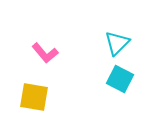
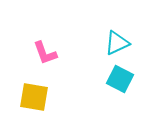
cyan triangle: rotated 20 degrees clockwise
pink L-shape: rotated 20 degrees clockwise
